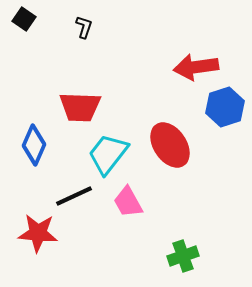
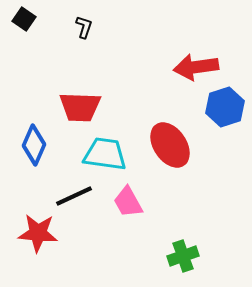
cyan trapezoid: moved 3 px left; rotated 60 degrees clockwise
